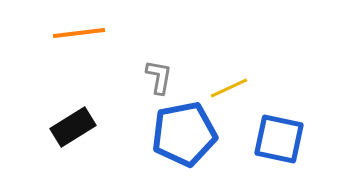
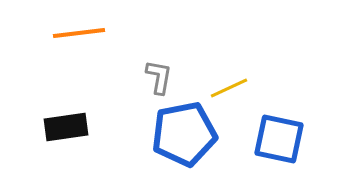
black rectangle: moved 7 px left; rotated 24 degrees clockwise
